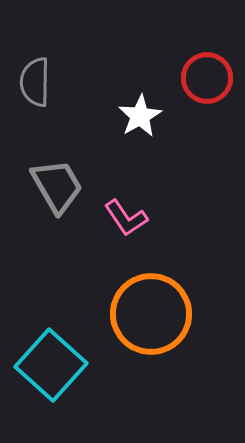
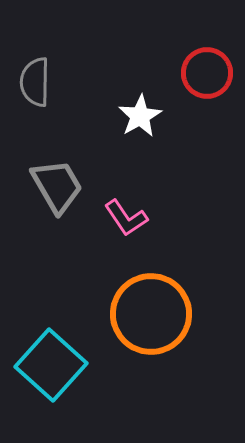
red circle: moved 5 px up
